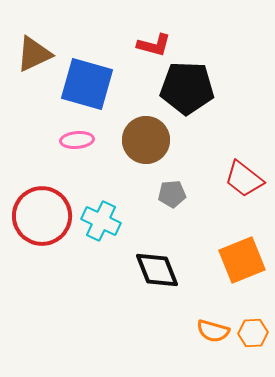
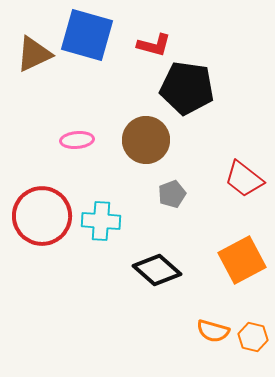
blue square: moved 49 px up
black pentagon: rotated 6 degrees clockwise
gray pentagon: rotated 16 degrees counterclockwise
cyan cross: rotated 21 degrees counterclockwise
orange square: rotated 6 degrees counterclockwise
black diamond: rotated 27 degrees counterclockwise
orange hexagon: moved 4 px down; rotated 16 degrees clockwise
